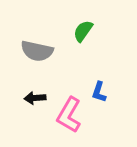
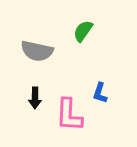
blue L-shape: moved 1 px right, 1 px down
black arrow: rotated 85 degrees counterclockwise
pink L-shape: rotated 27 degrees counterclockwise
